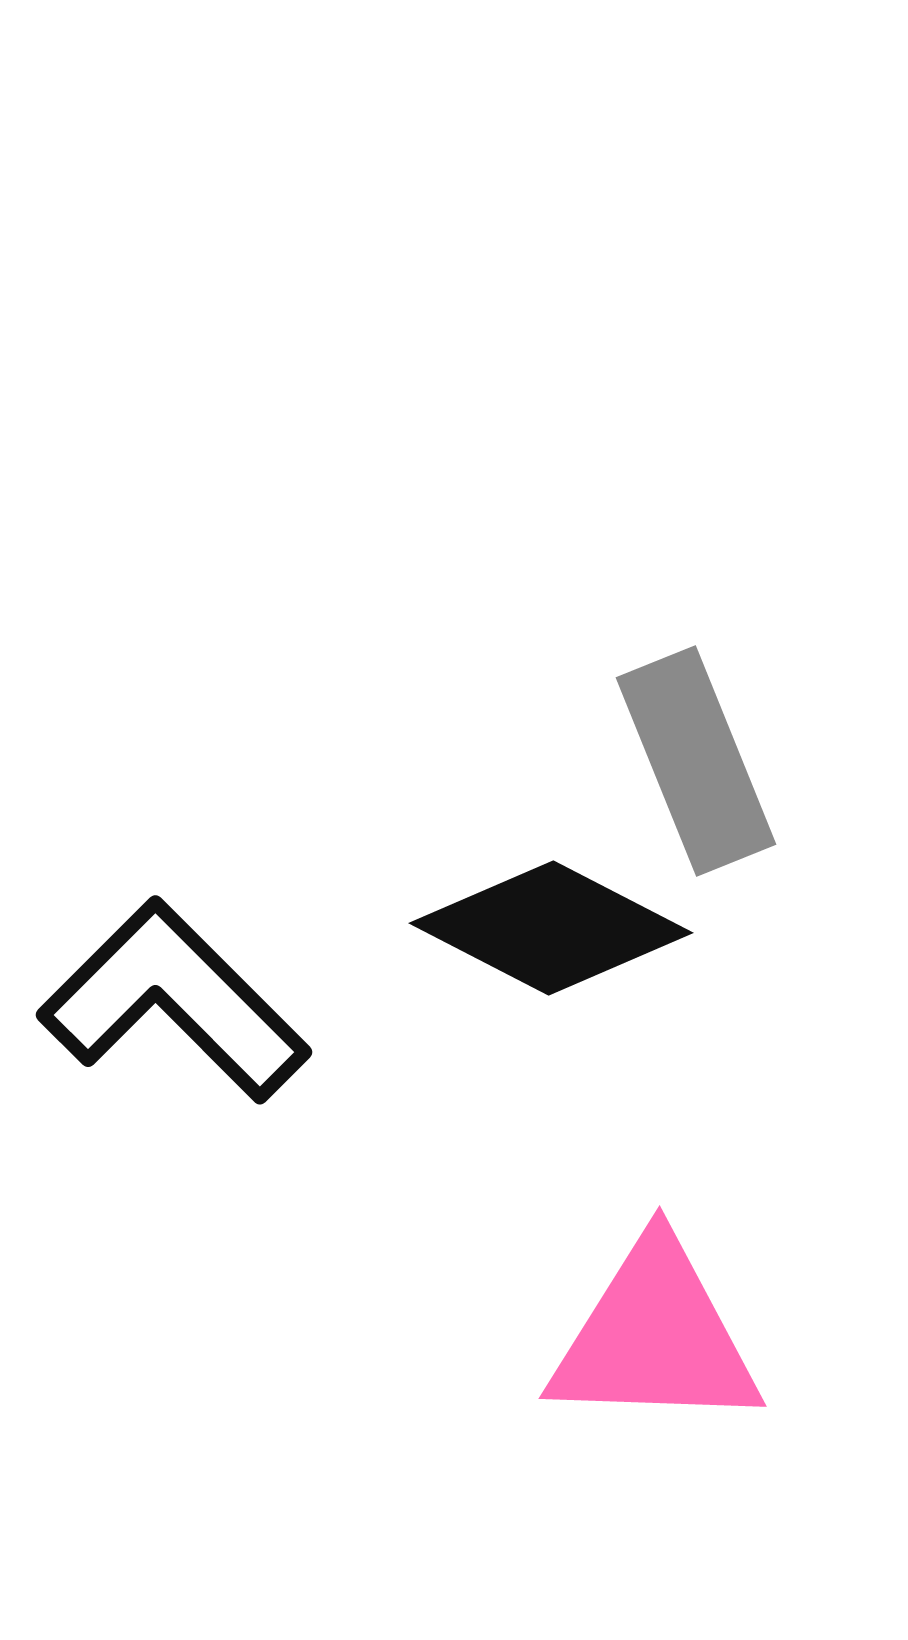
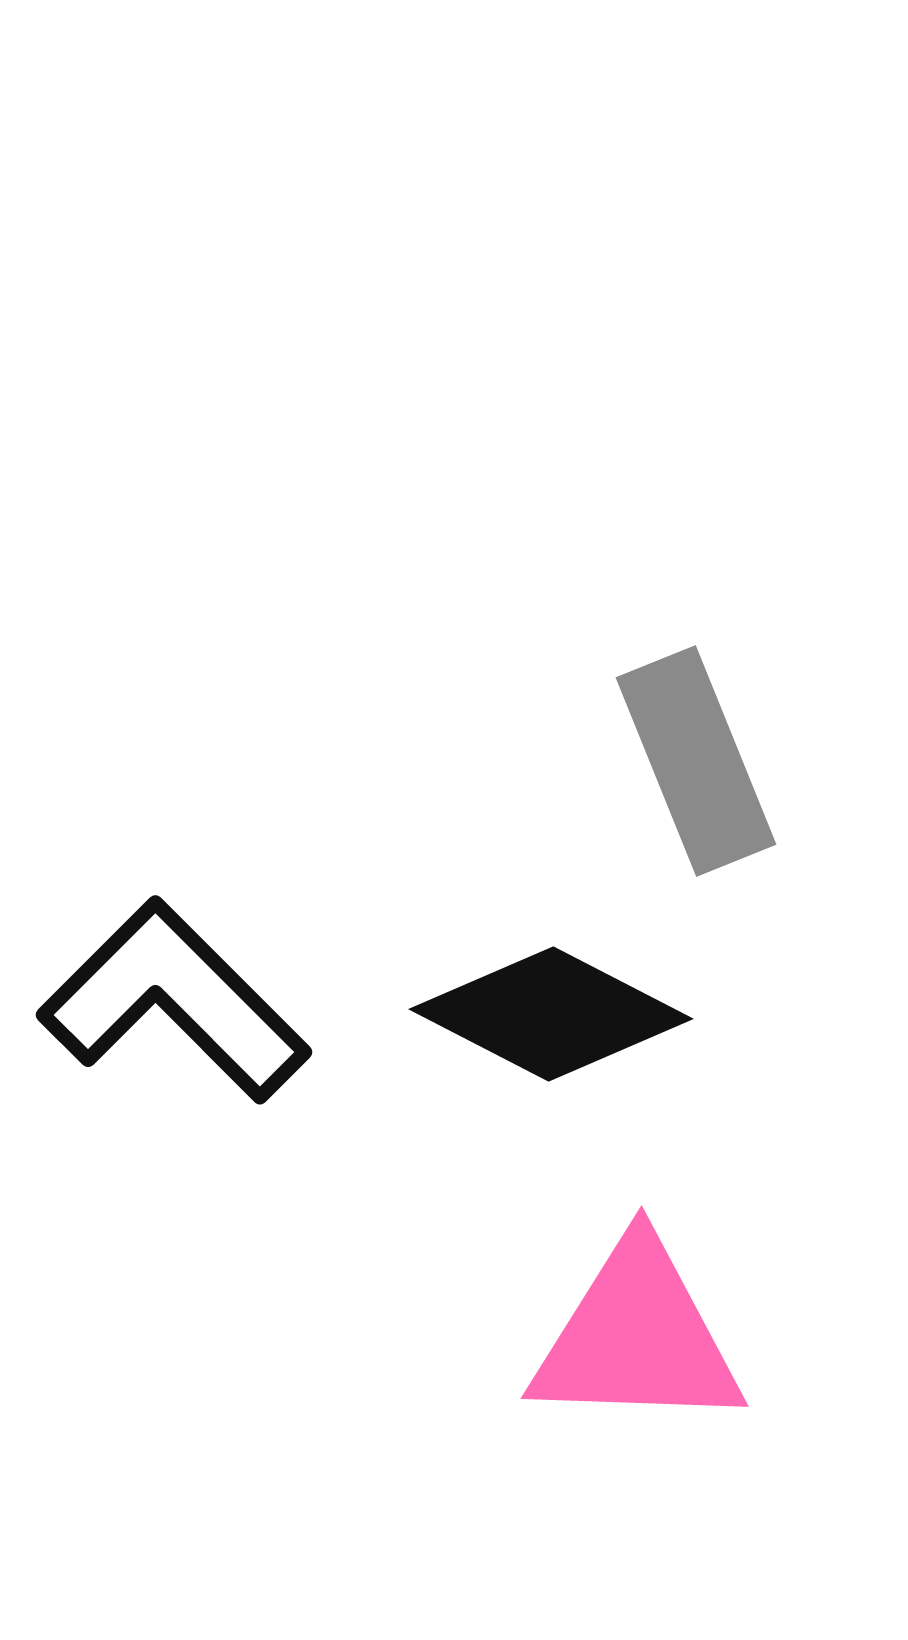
black diamond: moved 86 px down
pink triangle: moved 18 px left
